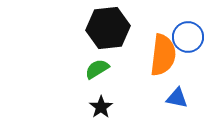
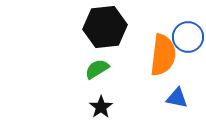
black hexagon: moved 3 px left, 1 px up
